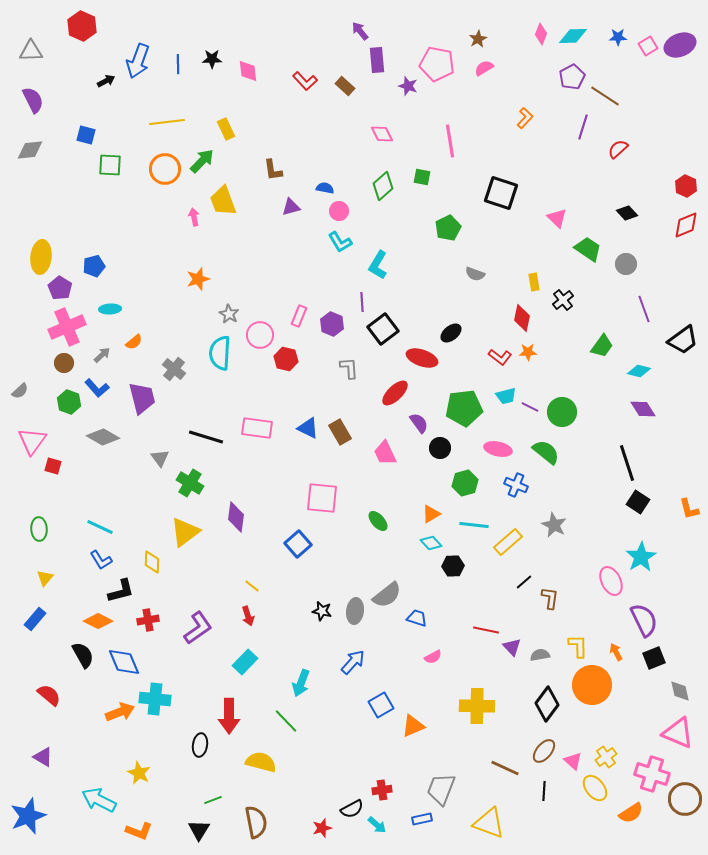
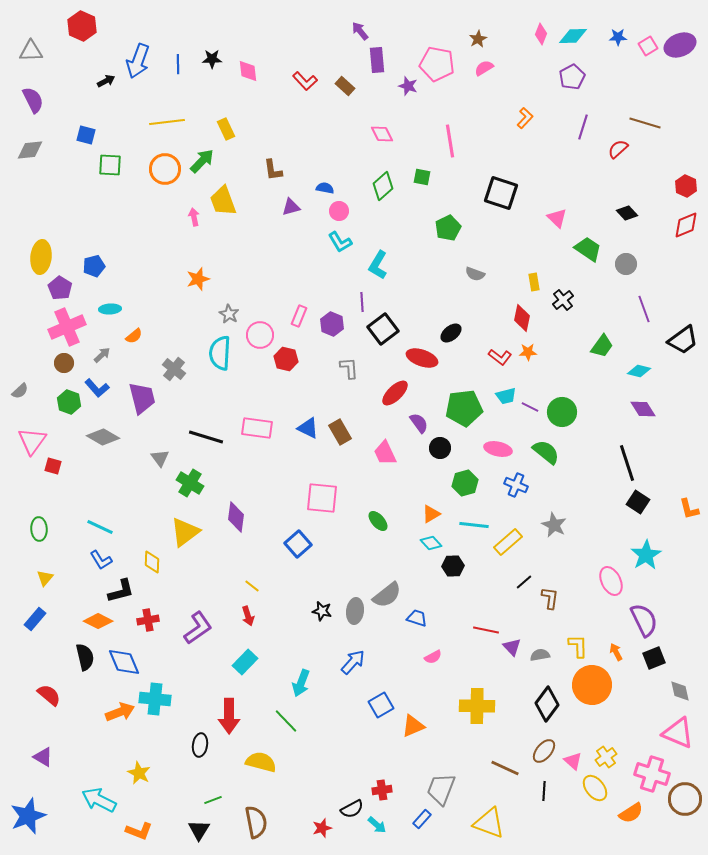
brown line at (605, 96): moved 40 px right, 27 px down; rotated 16 degrees counterclockwise
orange semicircle at (134, 342): moved 6 px up
cyan star at (641, 557): moved 5 px right, 2 px up
black semicircle at (83, 655): moved 2 px right, 2 px down; rotated 16 degrees clockwise
blue rectangle at (422, 819): rotated 36 degrees counterclockwise
